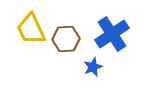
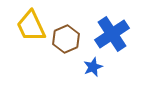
yellow trapezoid: moved 3 px up
brown hexagon: rotated 20 degrees counterclockwise
